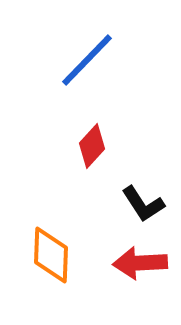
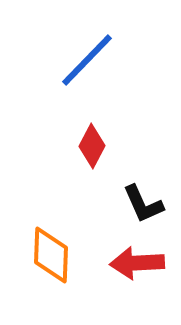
red diamond: rotated 15 degrees counterclockwise
black L-shape: rotated 9 degrees clockwise
red arrow: moved 3 px left
